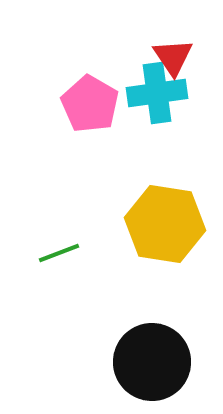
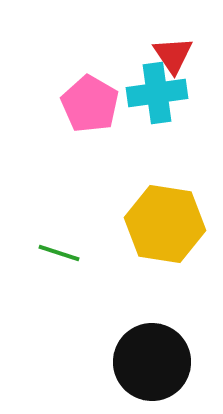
red triangle: moved 2 px up
green line: rotated 39 degrees clockwise
